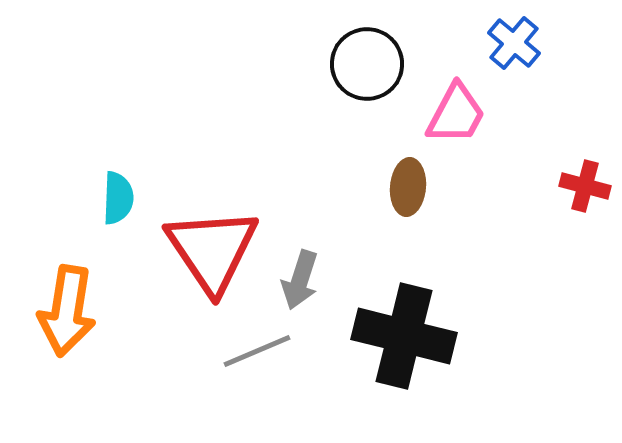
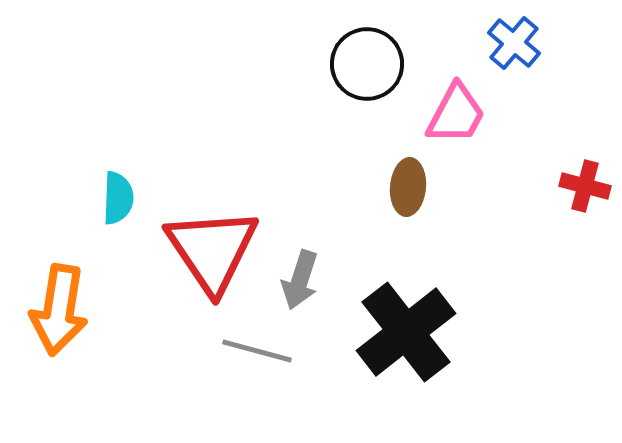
orange arrow: moved 8 px left, 1 px up
black cross: moved 2 px right, 4 px up; rotated 38 degrees clockwise
gray line: rotated 38 degrees clockwise
